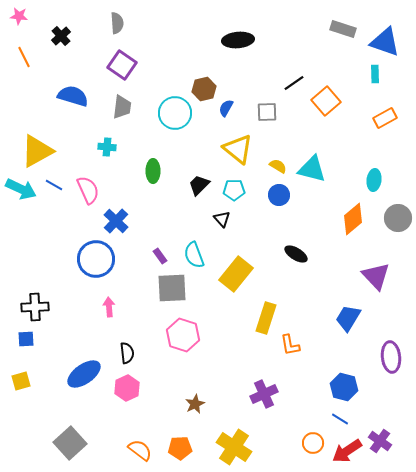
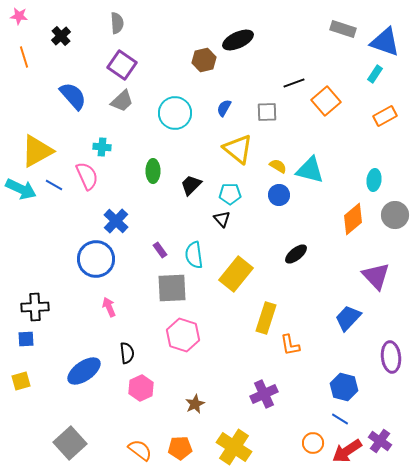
black ellipse at (238, 40): rotated 20 degrees counterclockwise
orange line at (24, 57): rotated 10 degrees clockwise
cyan rectangle at (375, 74): rotated 36 degrees clockwise
black line at (294, 83): rotated 15 degrees clockwise
brown hexagon at (204, 89): moved 29 px up
blue semicircle at (73, 96): rotated 32 degrees clockwise
gray trapezoid at (122, 107): moved 6 px up; rotated 40 degrees clockwise
blue semicircle at (226, 108): moved 2 px left
orange rectangle at (385, 118): moved 2 px up
cyan cross at (107, 147): moved 5 px left
cyan triangle at (312, 169): moved 2 px left, 1 px down
black trapezoid at (199, 185): moved 8 px left
pink semicircle at (88, 190): moved 1 px left, 14 px up
cyan pentagon at (234, 190): moved 4 px left, 4 px down
gray circle at (398, 218): moved 3 px left, 3 px up
black ellipse at (296, 254): rotated 70 degrees counterclockwise
cyan semicircle at (194, 255): rotated 12 degrees clockwise
purple rectangle at (160, 256): moved 6 px up
pink arrow at (109, 307): rotated 18 degrees counterclockwise
blue trapezoid at (348, 318): rotated 12 degrees clockwise
blue ellipse at (84, 374): moved 3 px up
pink hexagon at (127, 388): moved 14 px right
